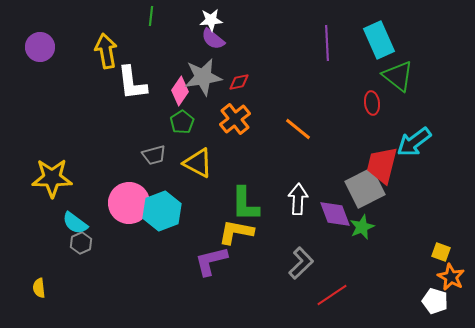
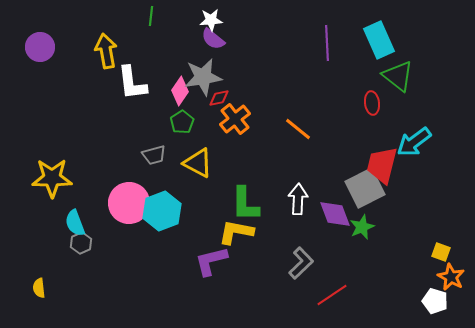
red diamond: moved 20 px left, 16 px down
cyan semicircle: rotated 32 degrees clockwise
